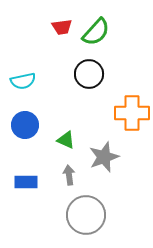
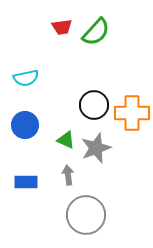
black circle: moved 5 px right, 31 px down
cyan semicircle: moved 3 px right, 3 px up
gray star: moved 8 px left, 9 px up
gray arrow: moved 1 px left
